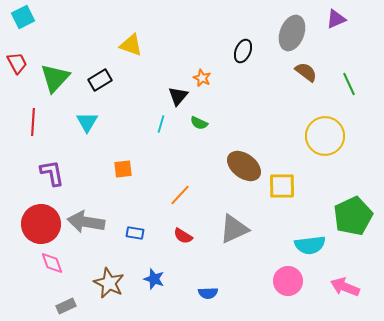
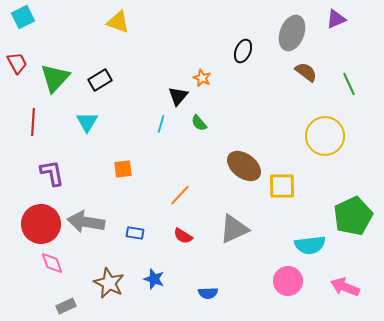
yellow triangle: moved 13 px left, 23 px up
green semicircle: rotated 24 degrees clockwise
